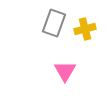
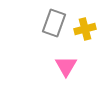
pink triangle: moved 1 px right, 5 px up
